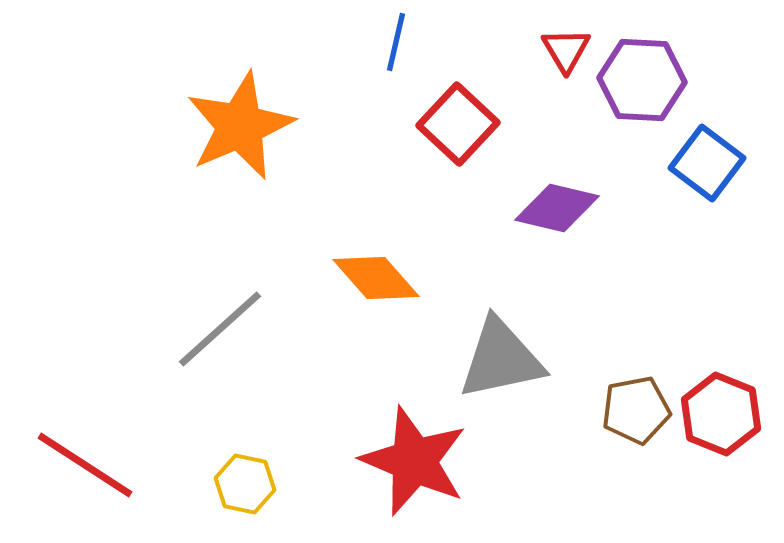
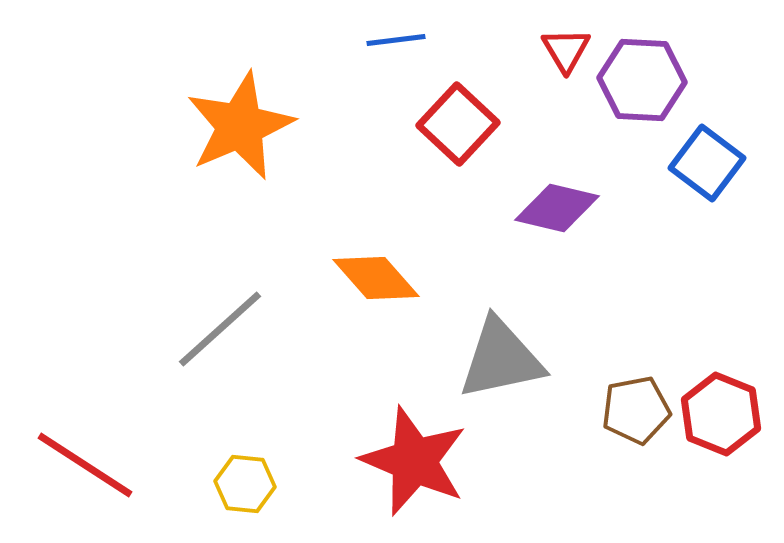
blue line: moved 2 px up; rotated 70 degrees clockwise
yellow hexagon: rotated 6 degrees counterclockwise
